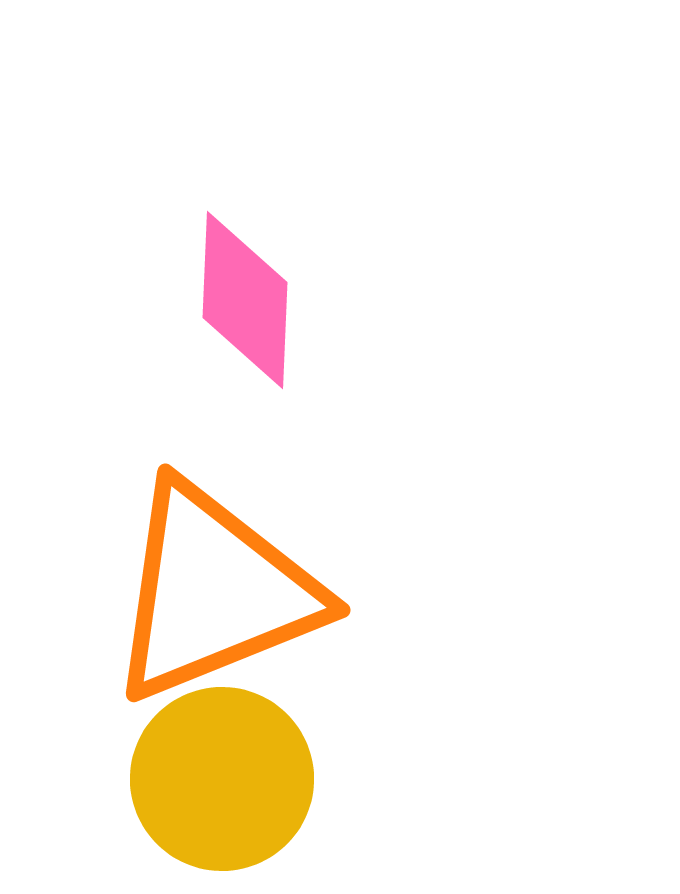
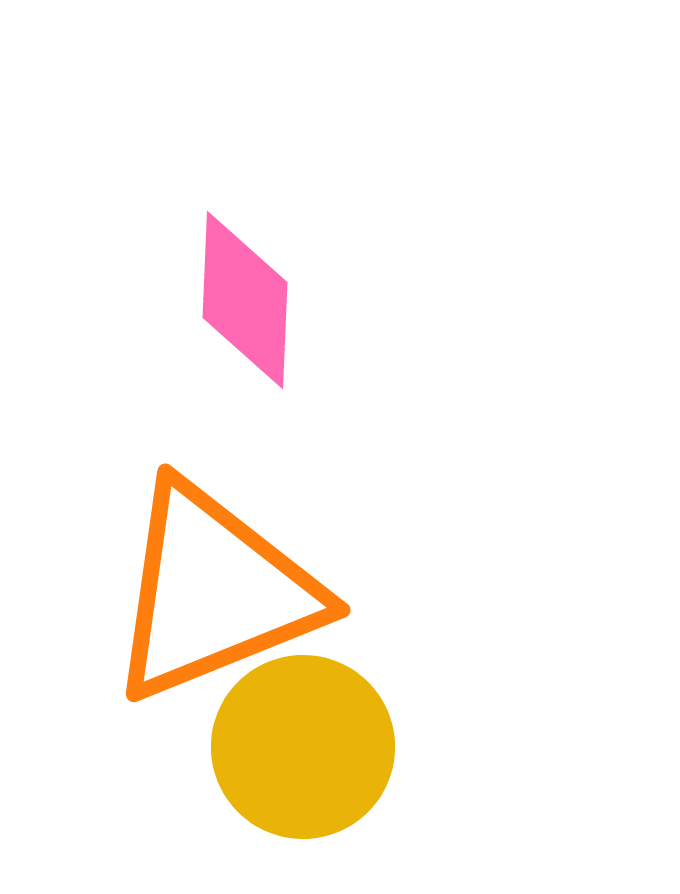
yellow circle: moved 81 px right, 32 px up
